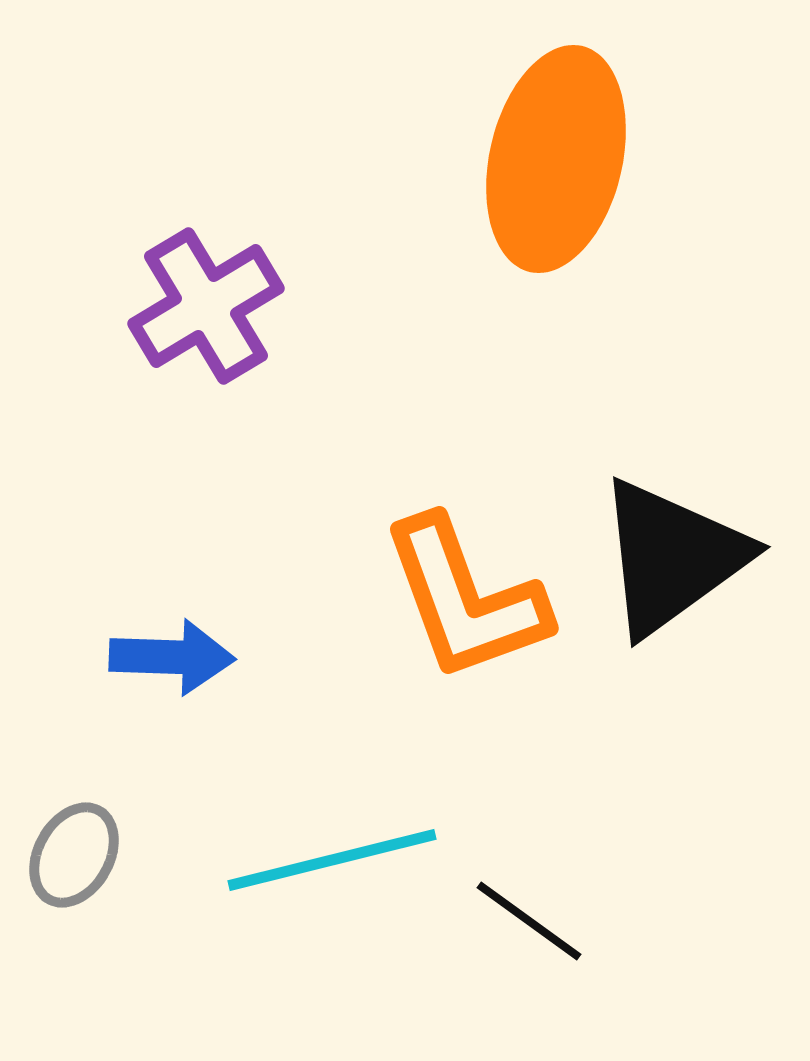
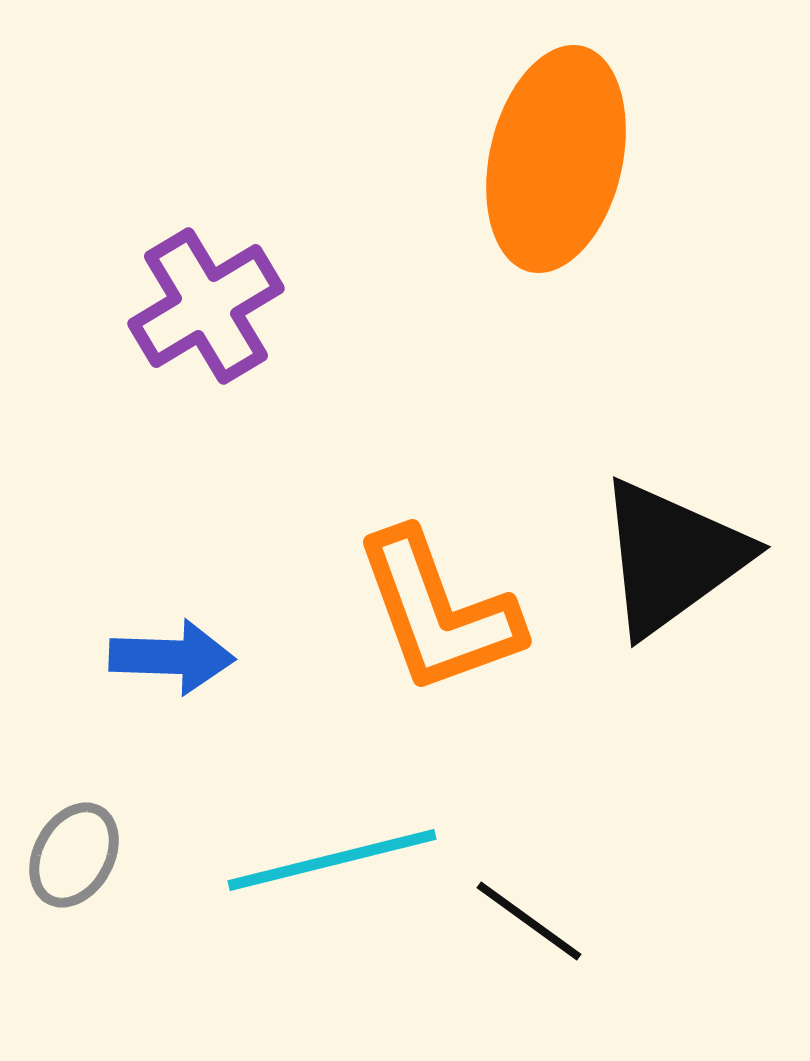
orange L-shape: moved 27 px left, 13 px down
